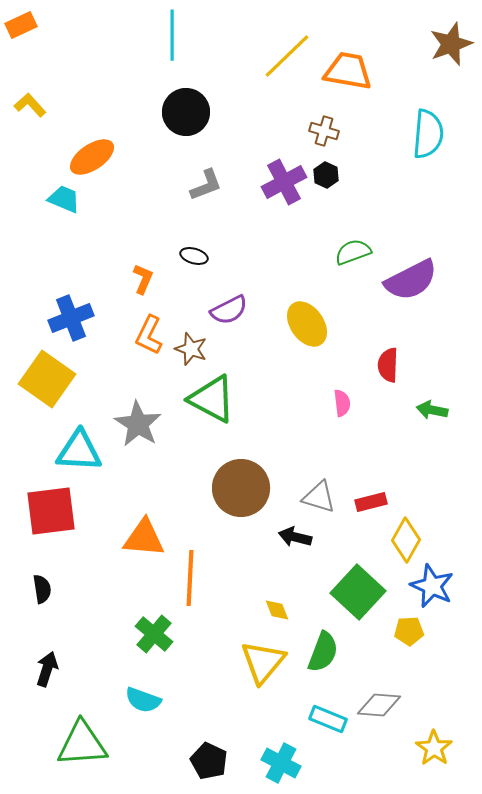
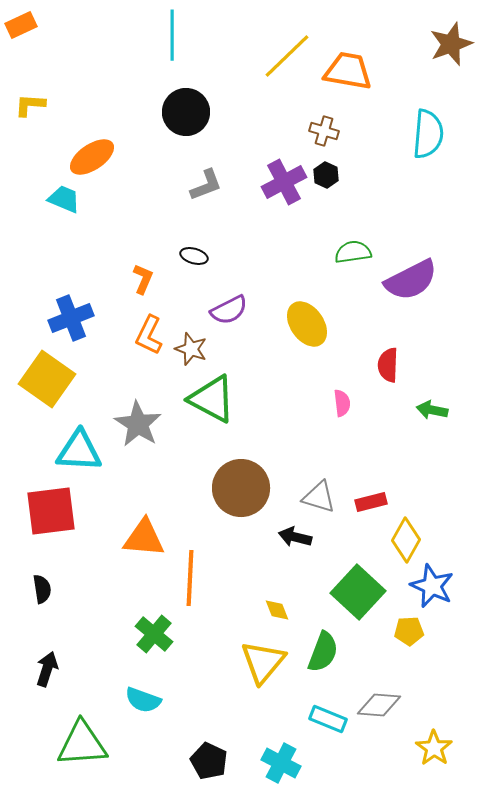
yellow L-shape at (30, 105): rotated 44 degrees counterclockwise
green semicircle at (353, 252): rotated 12 degrees clockwise
